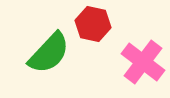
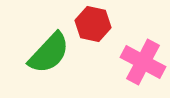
pink cross: rotated 9 degrees counterclockwise
